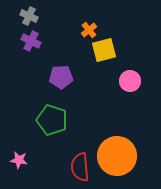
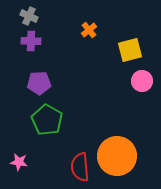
purple cross: rotated 24 degrees counterclockwise
yellow square: moved 26 px right
purple pentagon: moved 22 px left, 6 px down
pink circle: moved 12 px right
green pentagon: moved 5 px left; rotated 12 degrees clockwise
pink star: moved 2 px down
